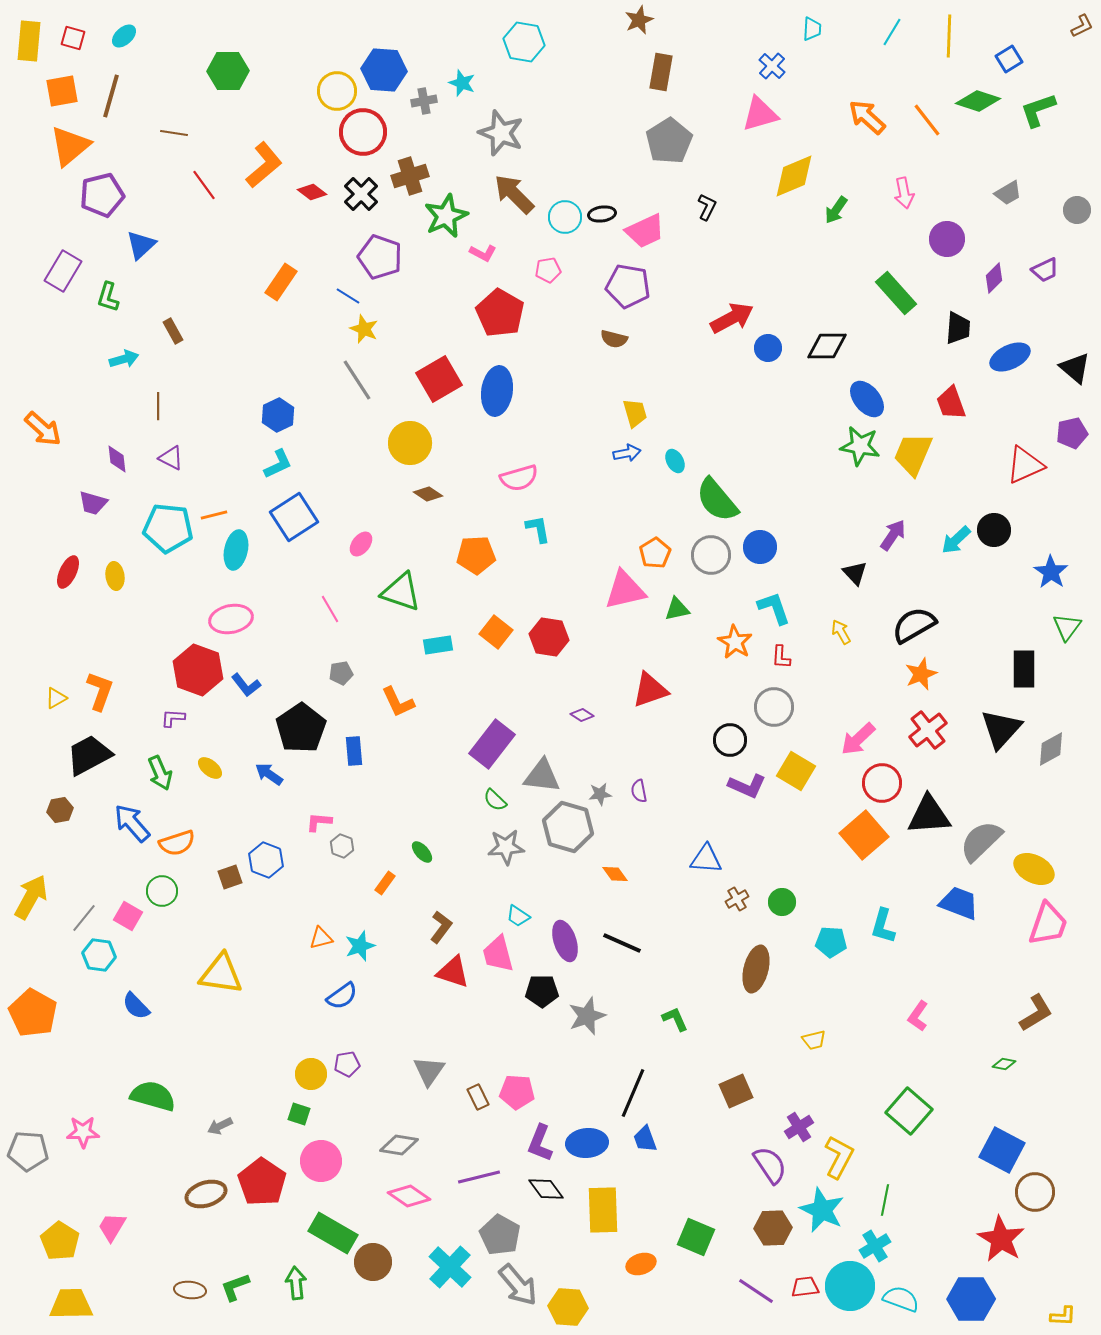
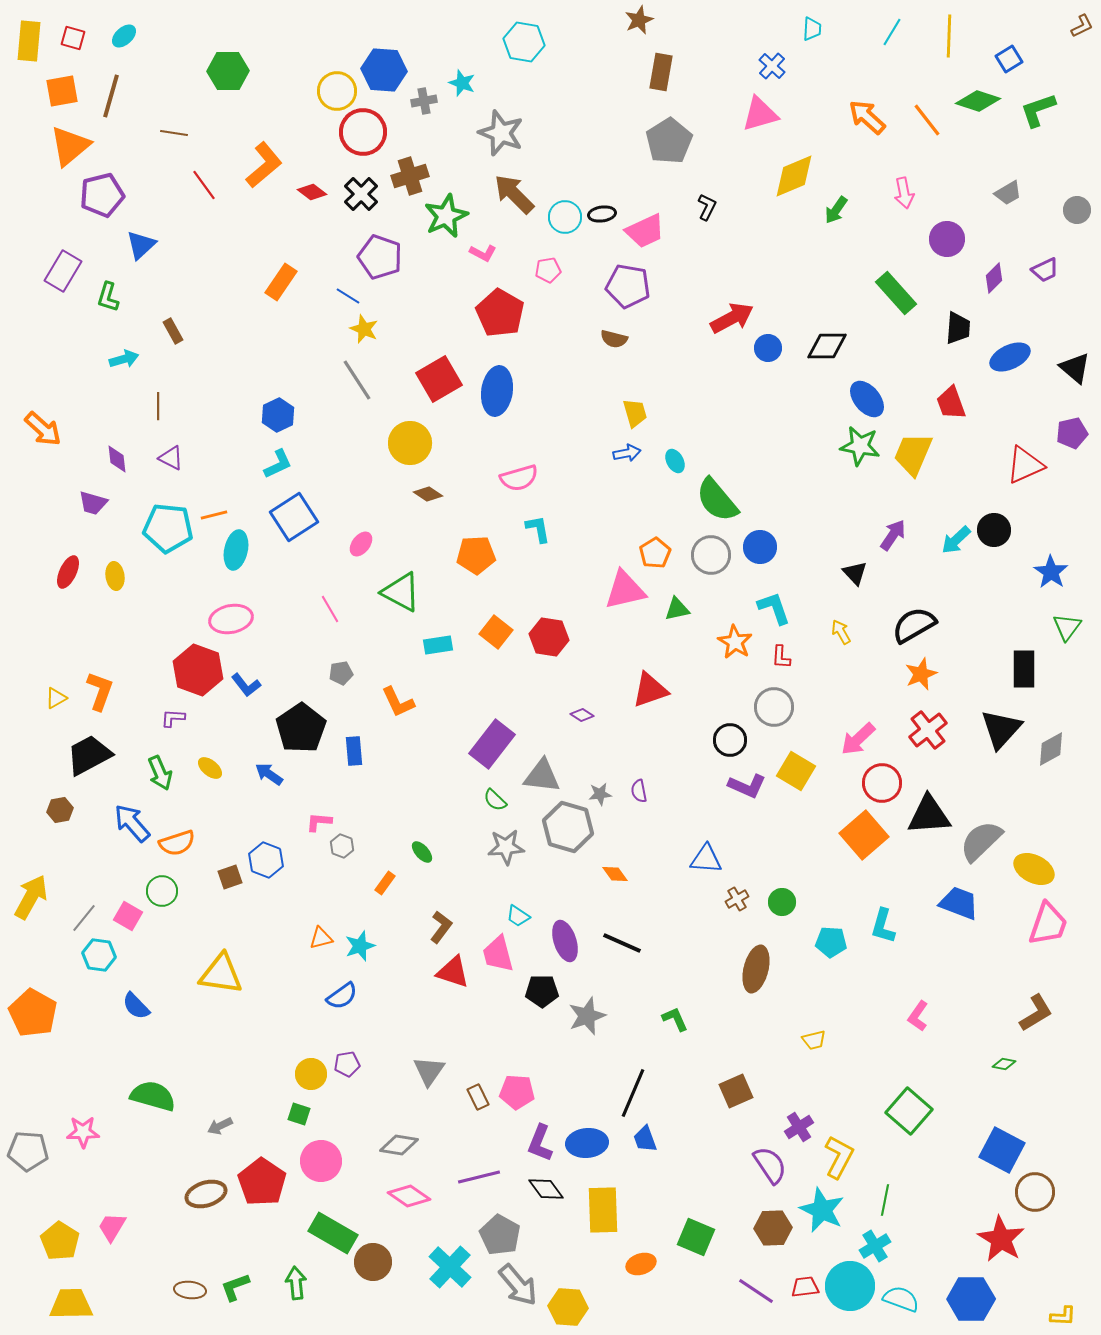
green triangle at (401, 592): rotated 9 degrees clockwise
